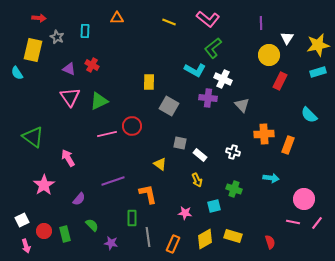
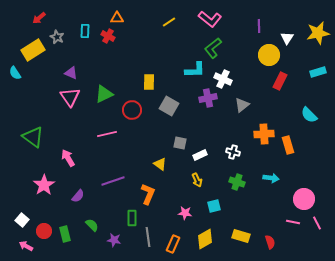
red arrow at (39, 18): rotated 136 degrees clockwise
pink L-shape at (208, 19): moved 2 px right
yellow line at (169, 22): rotated 56 degrees counterclockwise
purple line at (261, 23): moved 2 px left, 3 px down
yellow star at (318, 45): moved 12 px up
yellow rectangle at (33, 50): rotated 45 degrees clockwise
red cross at (92, 65): moved 16 px right, 29 px up
purple triangle at (69, 69): moved 2 px right, 4 px down
cyan L-shape at (195, 70): rotated 30 degrees counterclockwise
cyan semicircle at (17, 73): moved 2 px left
purple cross at (208, 98): rotated 18 degrees counterclockwise
green triangle at (99, 101): moved 5 px right, 7 px up
gray triangle at (242, 105): rotated 35 degrees clockwise
red circle at (132, 126): moved 16 px up
orange rectangle at (288, 145): rotated 36 degrees counterclockwise
white rectangle at (200, 155): rotated 64 degrees counterclockwise
green cross at (234, 189): moved 3 px right, 7 px up
orange L-shape at (148, 194): rotated 35 degrees clockwise
purple semicircle at (79, 199): moved 1 px left, 3 px up
white square at (22, 220): rotated 24 degrees counterclockwise
pink line at (317, 223): rotated 64 degrees counterclockwise
yellow rectangle at (233, 236): moved 8 px right
purple star at (111, 243): moved 3 px right, 3 px up
pink arrow at (26, 246): rotated 136 degrees clockwise
